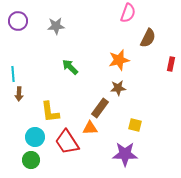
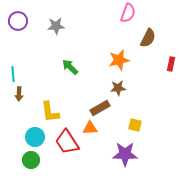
brown rectangle: rotated 24 degrees clockwise
